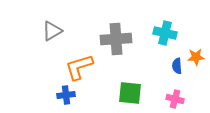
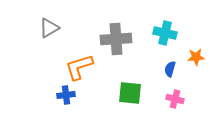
gray triangle: moved 3 px left, 3 px up
blue semicircle: moved 7 px left, 3 px down; rotated 21 degrees clockwise
